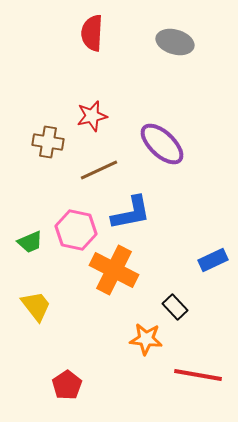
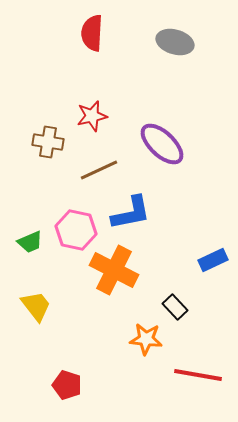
red pentagon: rotated 20 degrees counterclockwise
